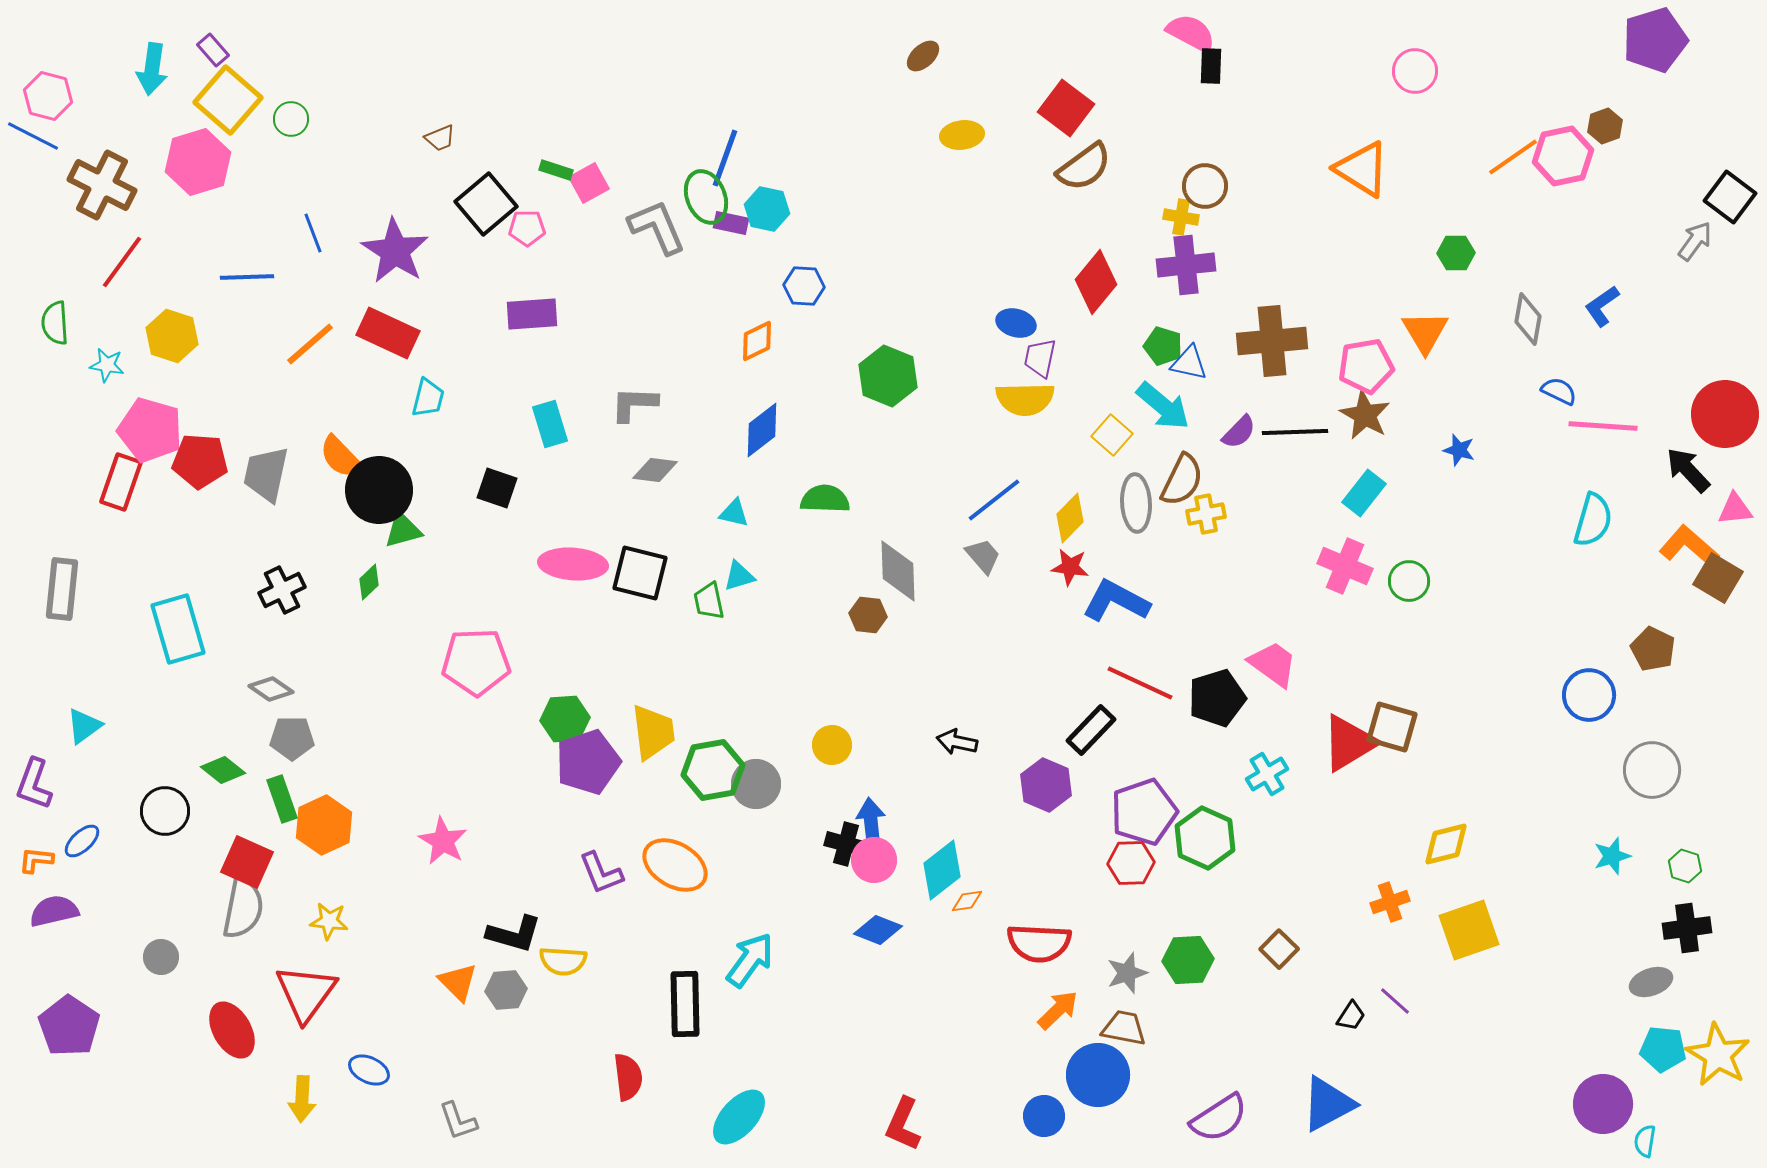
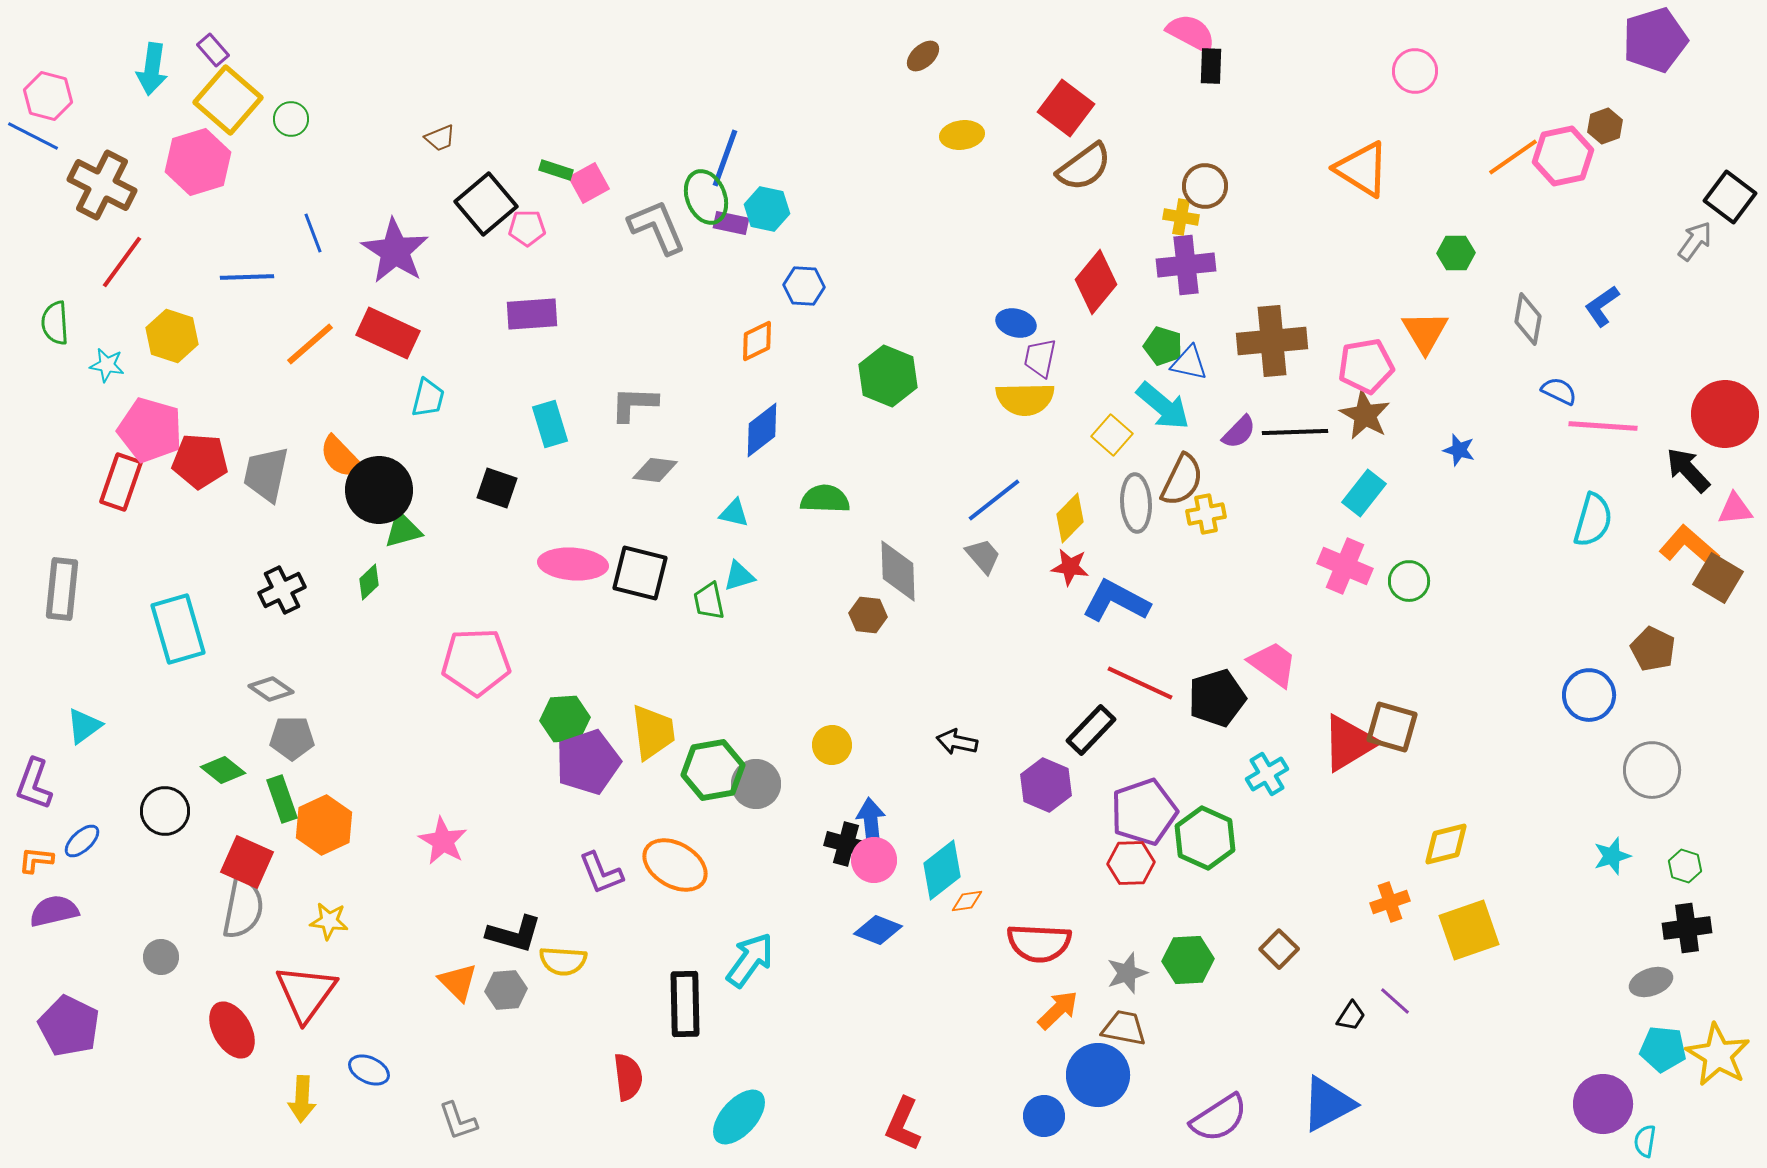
purple pentagon at (69, 1026): rotated 8 degrees counterclockwise
